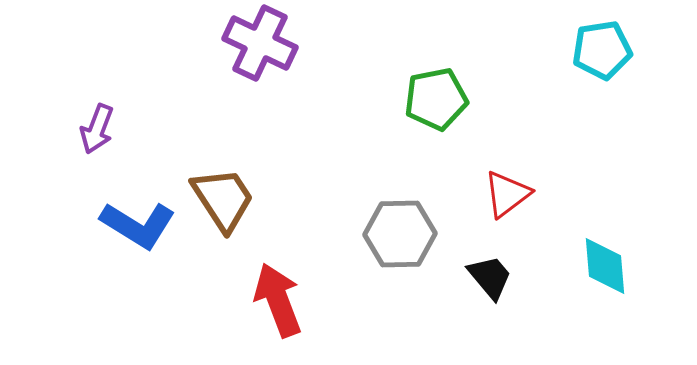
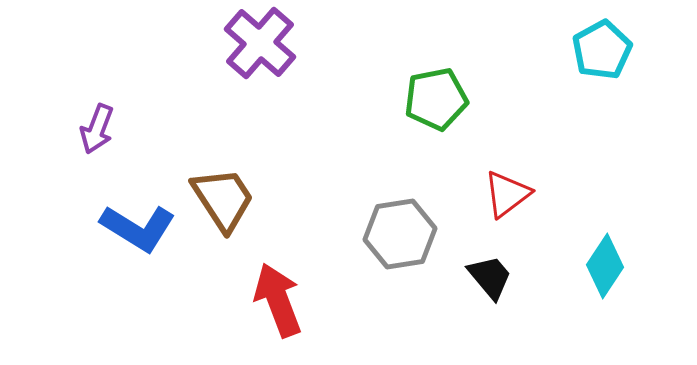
purple cross: rotated 16 degrees clockwise
cyan pentagon: rotated 20 degrees counterclockwise
blue L-shape: moved 3 px down
gray hexagon: rotated 8 degrees counterclockwise
cyan diamond: rotated 38 degrees clockwise
